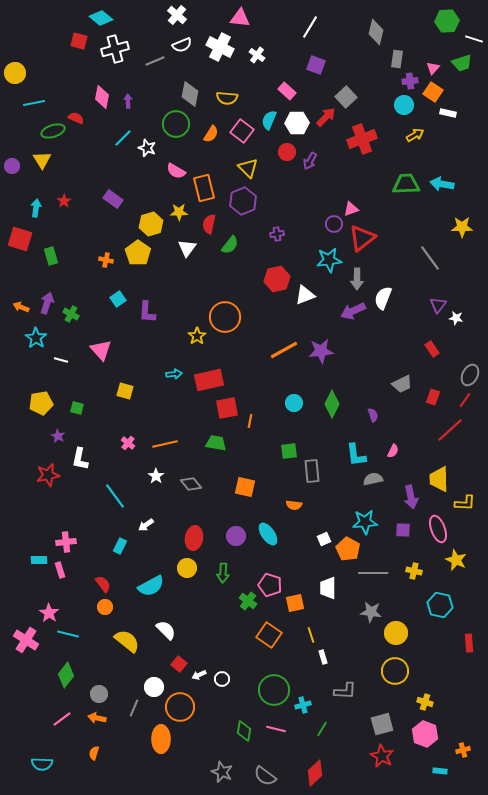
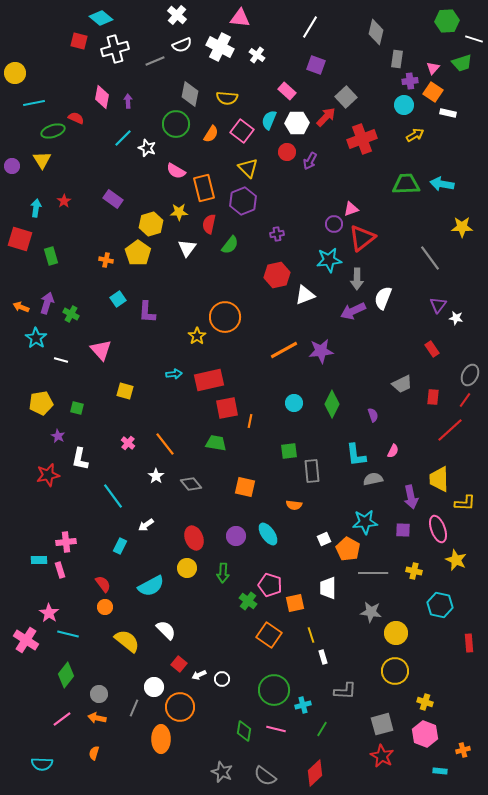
red hexagon at (277, 279): moved 4 px up
red rectangle at (433, 397): rotated 14 degrees counterclockwise
orange line at (165, 444): rotated 65 degrees clockwise
cyan line at (115, 496): moved 2 px left
red ellipse at (194, 538): rotated 30 degrees counterclockwise
